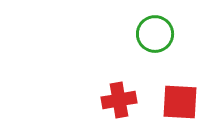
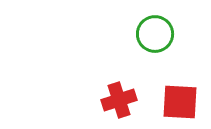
red cross: rotated 8 degrees counterclockwise
